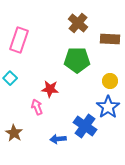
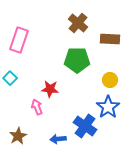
yellow circle: moved 1 px up
brown star: moved 4 px right, 3 px down; rotated 12 degrees clockwise
